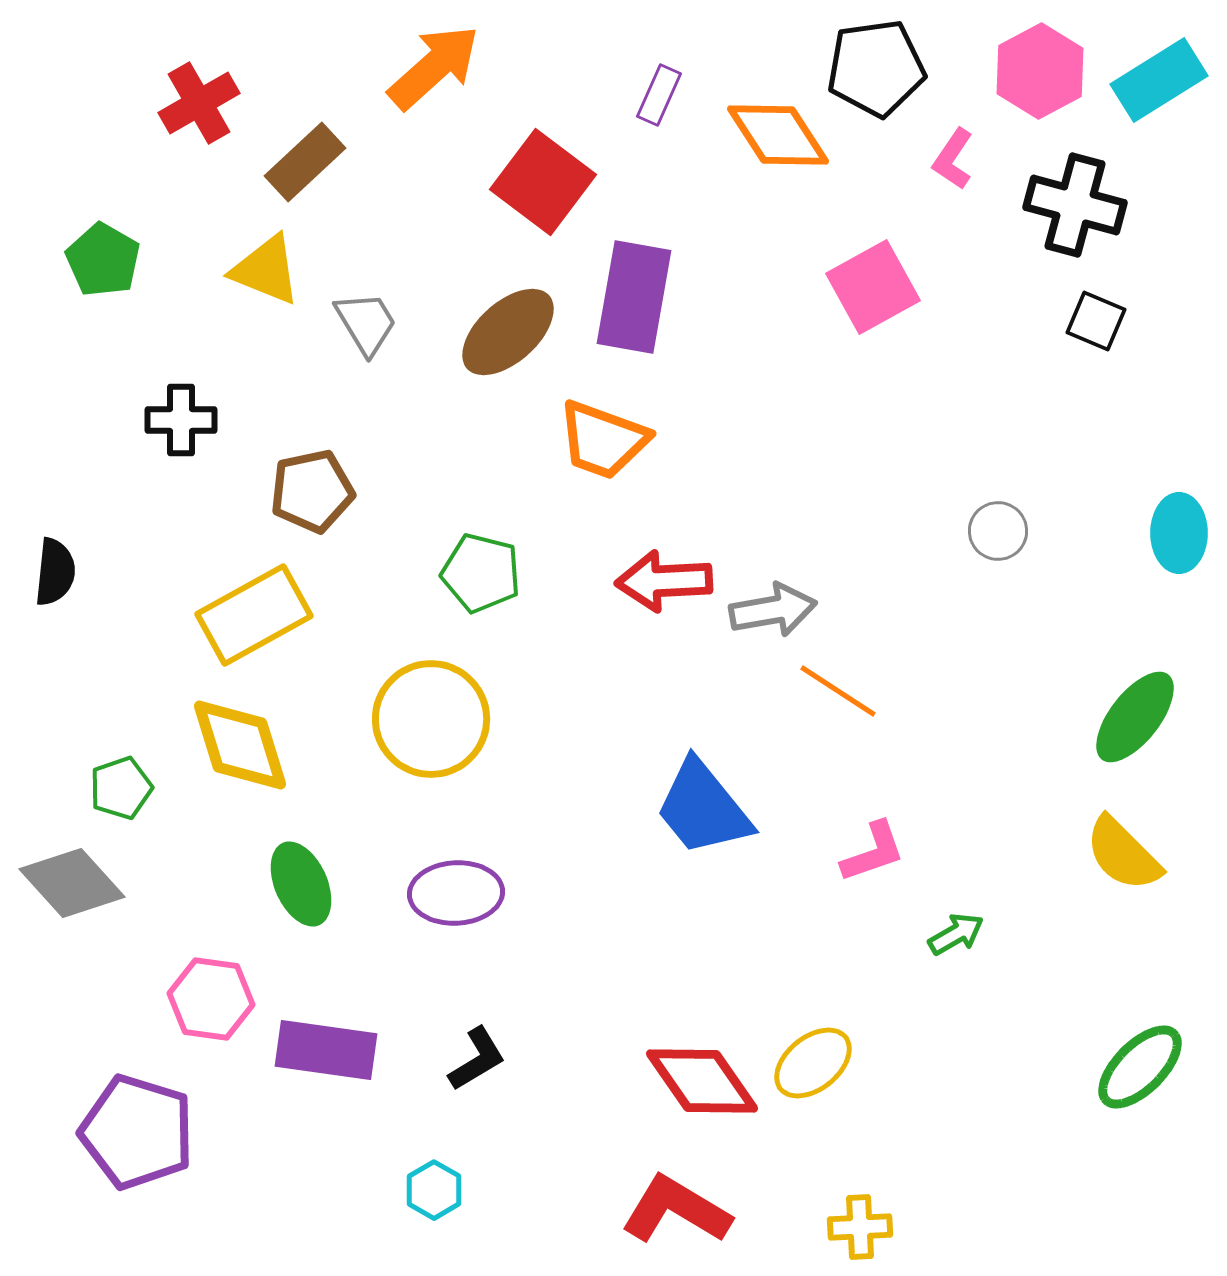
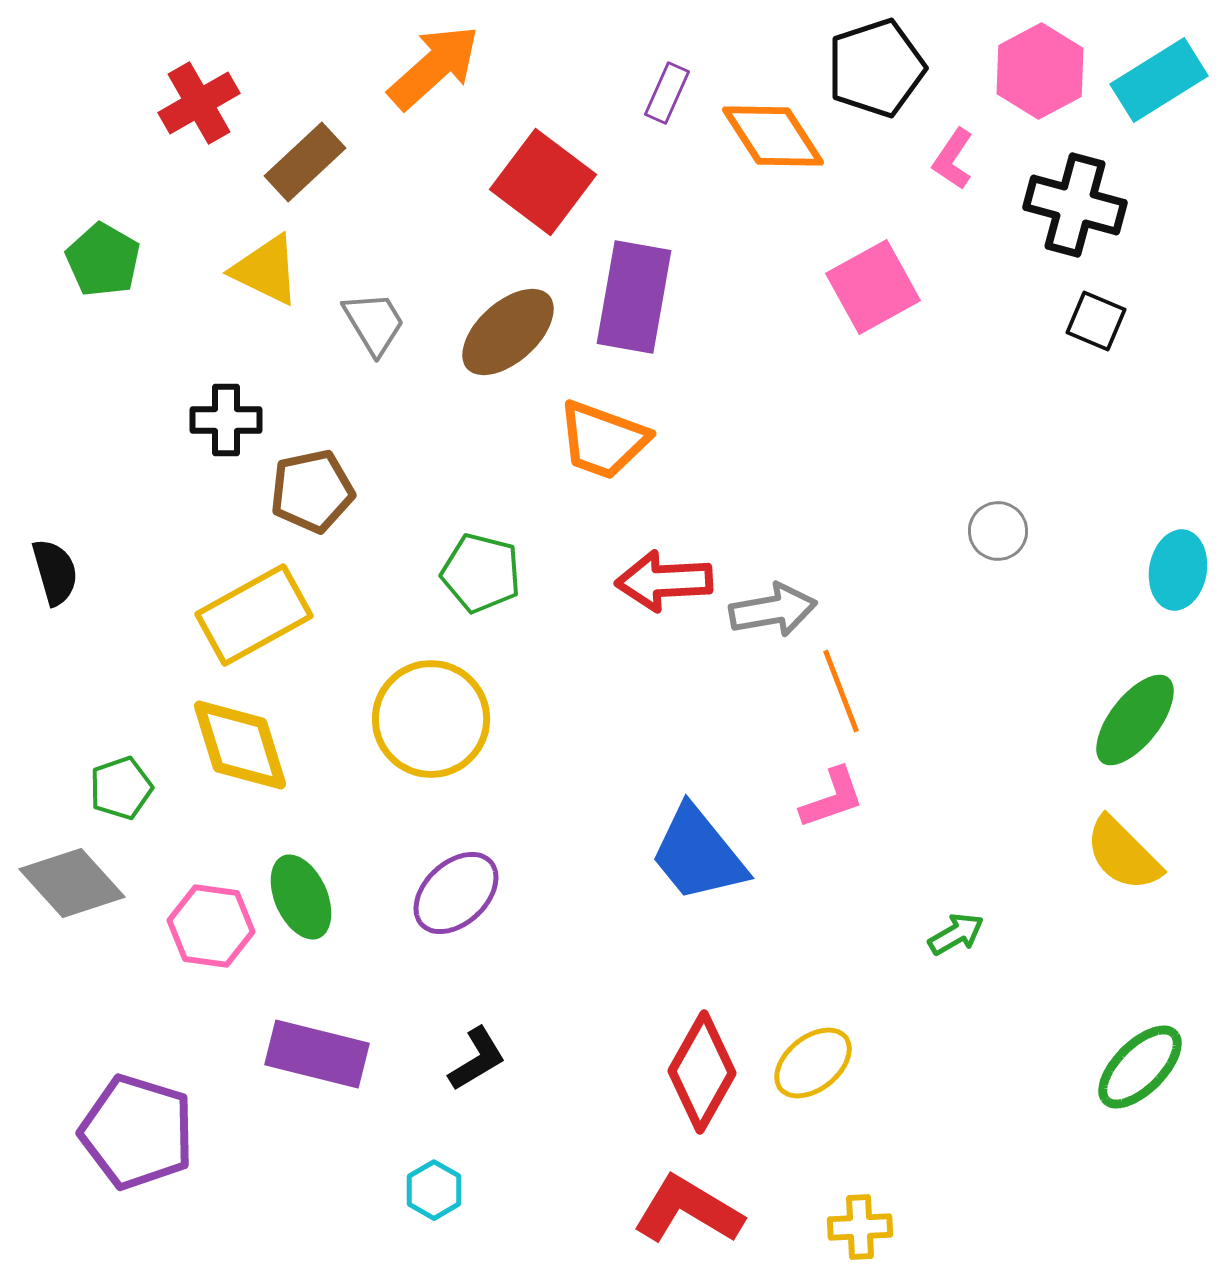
black pentagon at (876, 68): rotated 10 degrees counterclockwise
purple rectangle at (659, 95): moved 8 px right, 2 px up
orange diamond at (778, 135): moved 5 px left, 1 px down
yellow triangle at (266, 270): rotated 4 degrees clockwise
gray trapezoid at (366, 323): moved 8 px right
black cross at (181, 420): moved 45 px right
cyan ellipse at (1179, 533): moved 1 px left, 37 px down; rotated 10 degrees clockwise
black semicircle at (55, 572): rotated 22 degrees counterclockwise
orange line at (838, 691): moved 3 px right; rotated 36 degrees clockwise
green ellipse at (1135, 717): moved 3 px down
blue trapezoid at (703, 808): moved 5 px left, 46 px down
pink L-shape at (873, 852): moved 41 px left, 54 px up
green ellipse at (301, 884): moved 13 px down
purple ellipse at (456, 893): rotated 40 degrees counterclockwise
pink hexagon at (211, 999): moved 73 px up
purple rectangle at (326, 1050): moved 9 px left, 4 px down; rotated 6 degrees clockwise
red diamond at (702, 1081): moved 9 px up; rotated 64 degrees clockwise
red L-shape at (676, 1210): moved 12 px right
